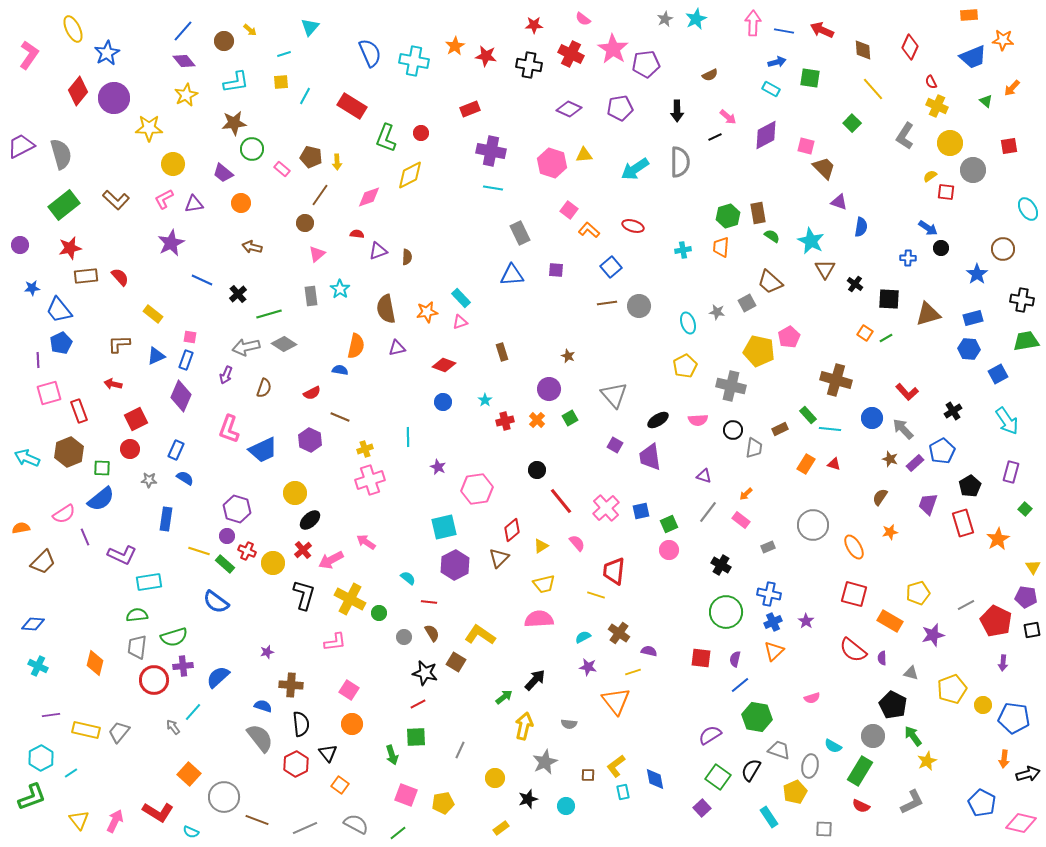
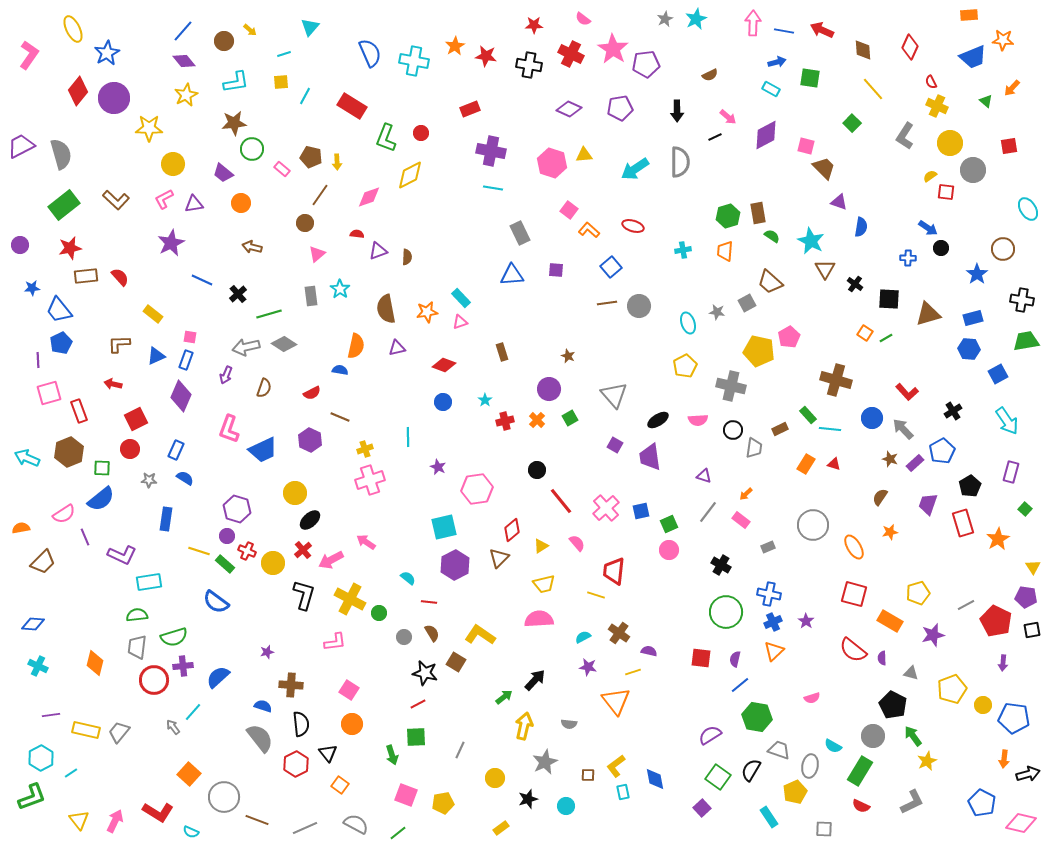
orange trapezoid at (721, 247): moved 4 px right, 4 px down
